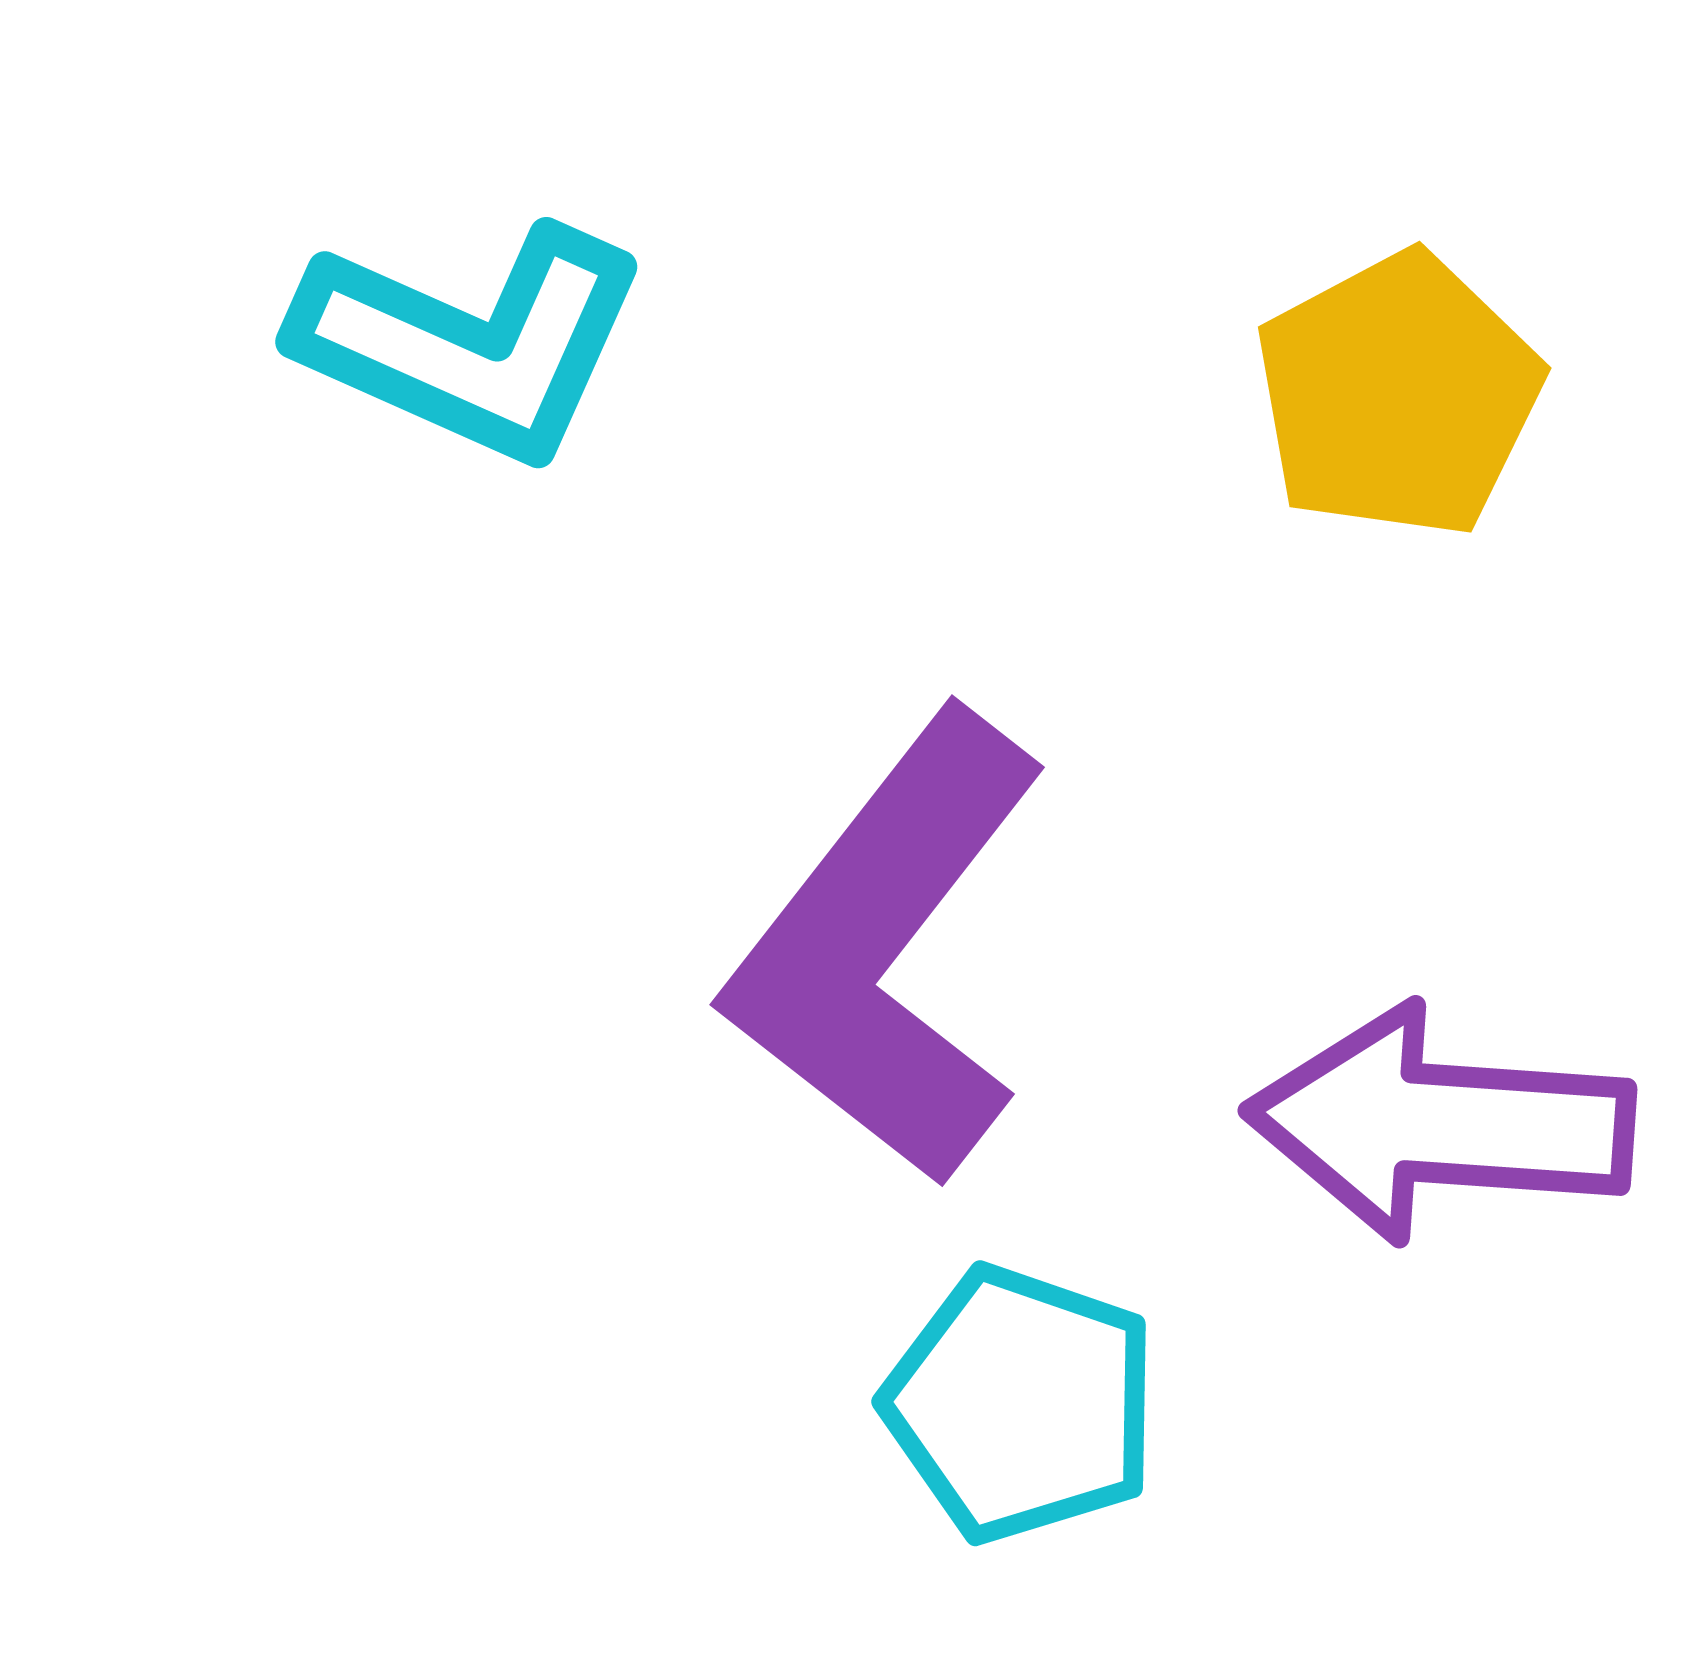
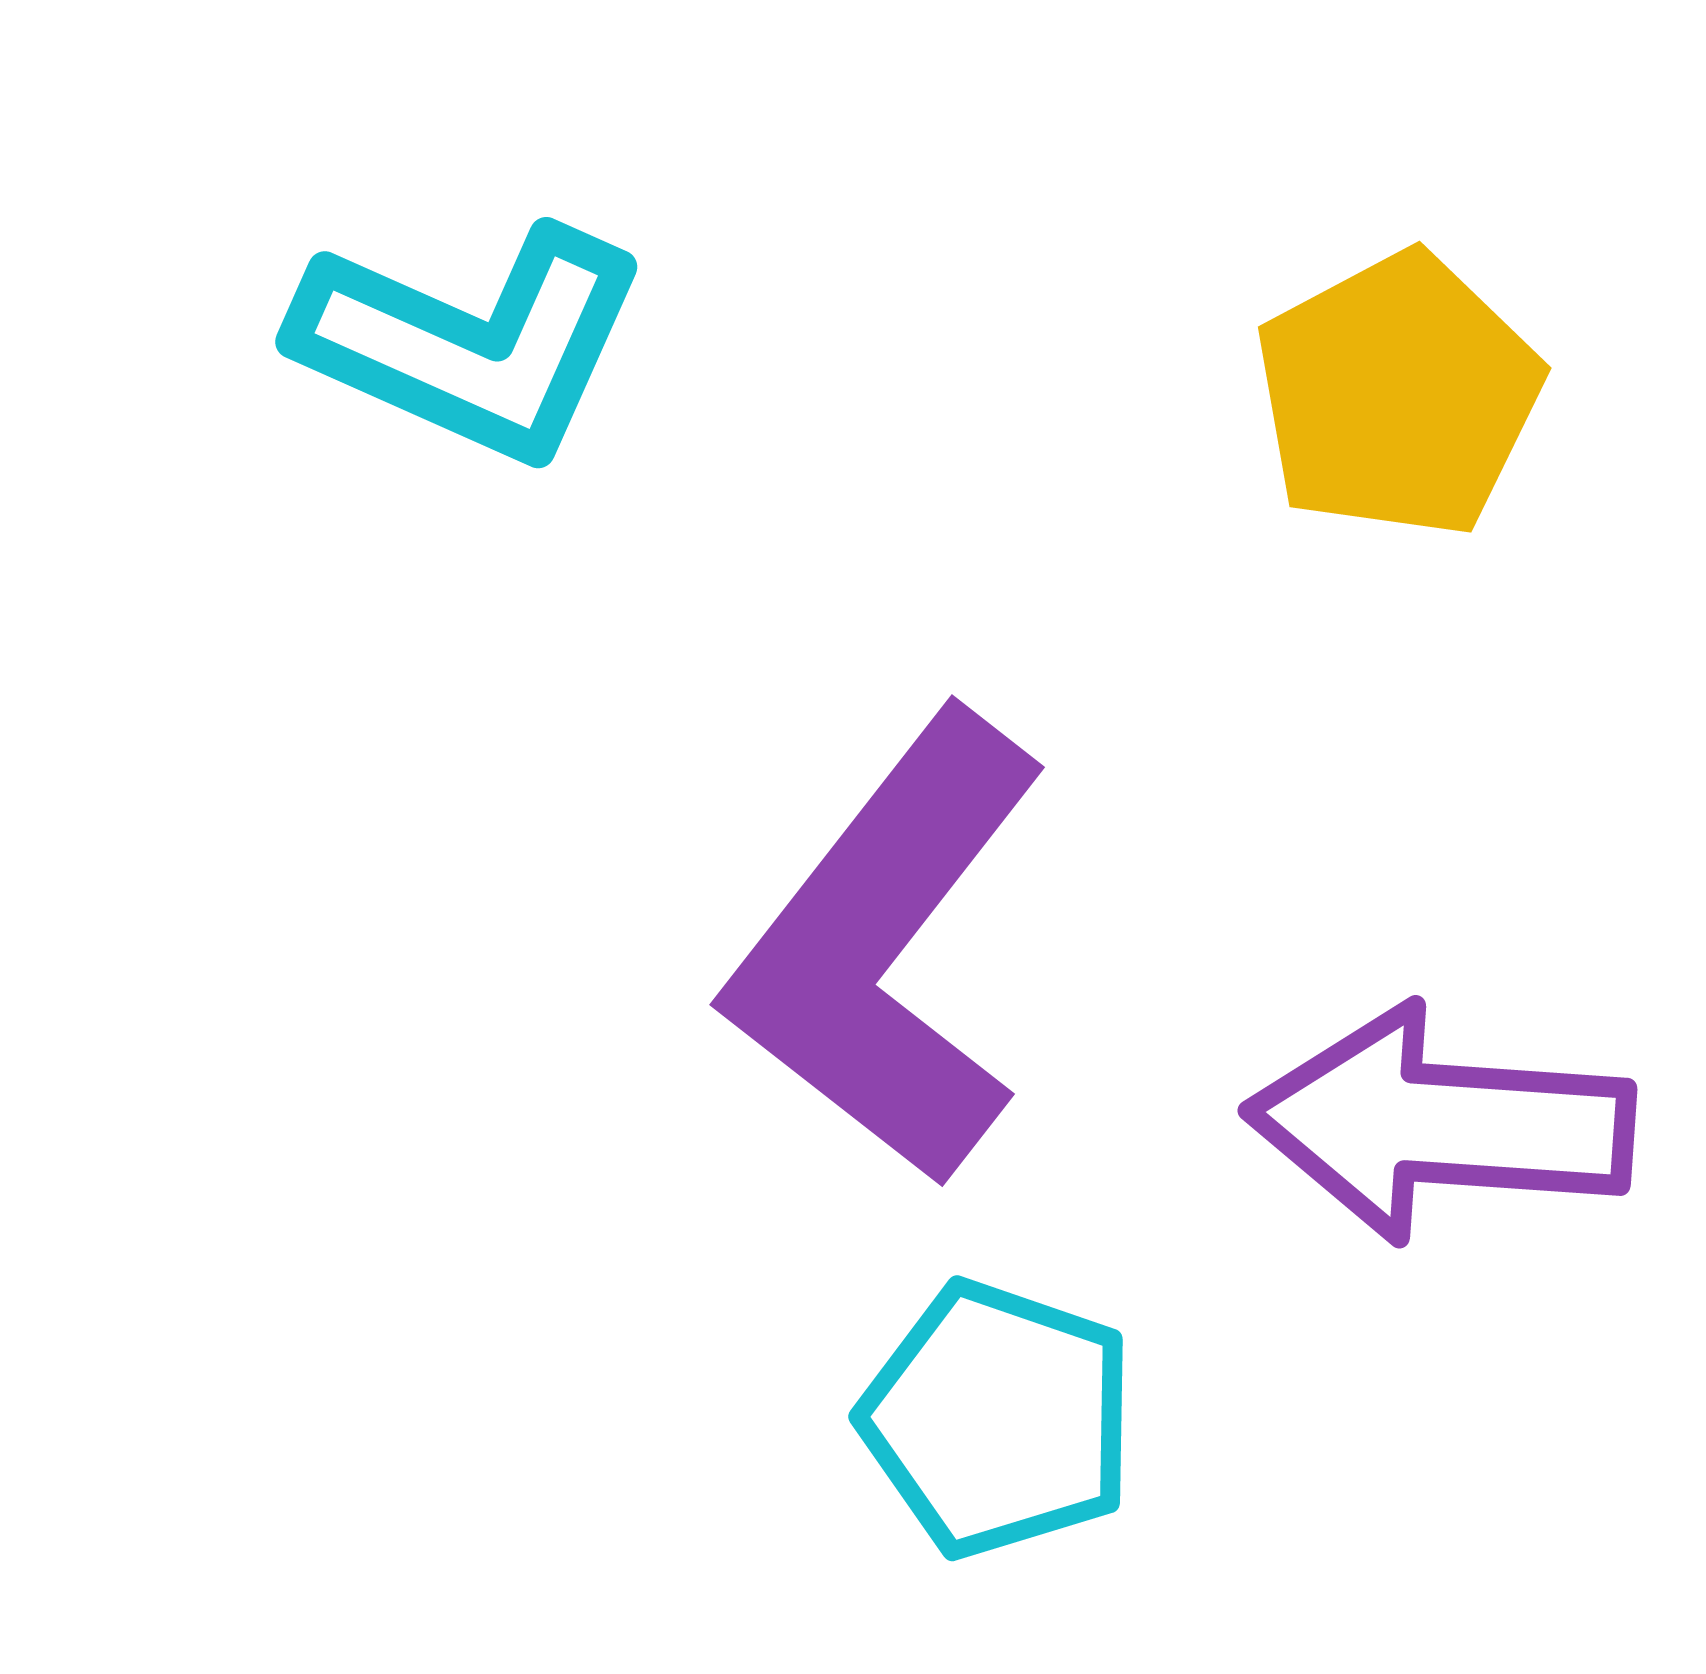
cyan pentagon: moved 23 px left, 15 px down
